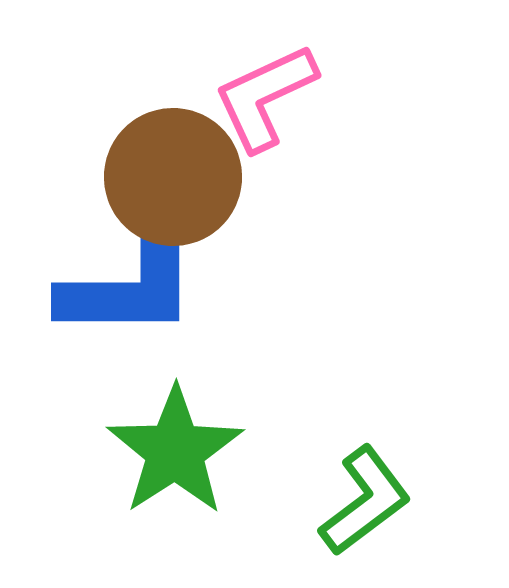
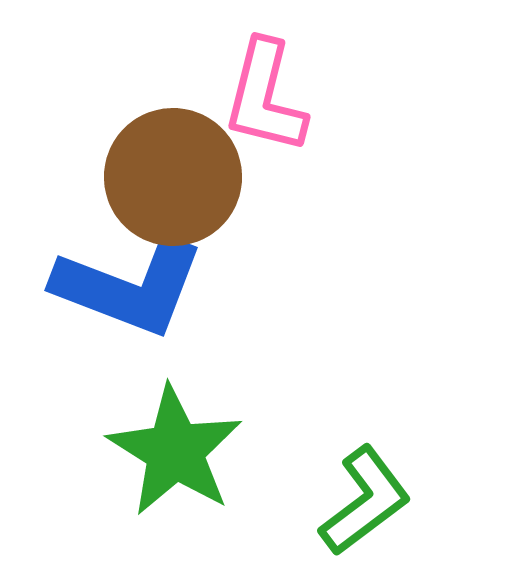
pink L-shape: rotated 51 degrees counterclockwise
blue L-shape: rotated 21 degrees clockwise
green star: rotated 7 degrees counterclockwise
